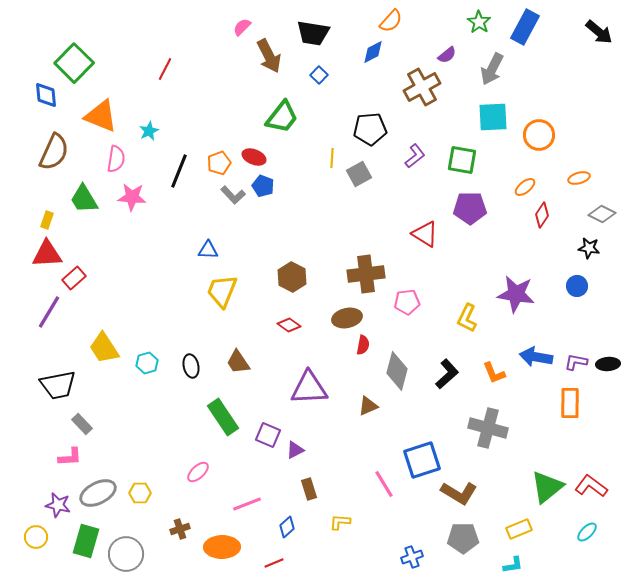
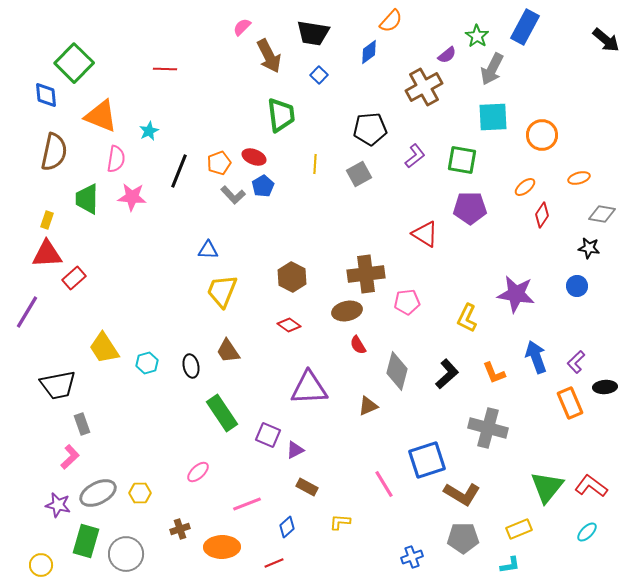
green star at (479, 22): moved 2 px left, 14 px down
black arrow at (599, 32): moved 7 px right, 8 px down
blue diamond at (373, 52): moved 4 px left; rotated 10 degrees counterclockwise
red line at (165, 69): rotated 65 degrees clockwise
brown cross at (422, 87): moved 2 px right
green trapezoid at (282, 117): moved 1 px left, 2 px up; rotated 45 degrees counterclockwise
orange circle at (539, 135): moved 3 px right
brown semicircle at (54, 152): rotated 12 degrees counterclockwise
yellow line at (332, 158): moved 17 px left, 6 px down
blue pentagon at (263, 186): rotated 20 degrees clockwise
green trapezoid at (84, 199): moved 3 px right; rotated 32 degrees clockwise
gray diamond at (602, 214): rotated 16 degrees counterclockwise
purple line at (49, 312): moved 22 px left
brown ellipse at (347, 318): moved 7 px up
red semicircle at (363, 345): moved 5 px left; rotated 138 degrees clockwise
blue arrow at (536, 357): rotated 60 degrees clockwise
brown trapezoid at (238, 362): moved 10 px left, 11 px up
purple L-shape at (576, 362): rotated 55 degrees counterclockwise
black ellipse at (608, 364): moved 3 px left, 23 px down
orange rectangle at (570, 403): rotated 24 degrees counterclockwise
green rectangle at (223, 417): moved 1 px left, 4 px up
gray rectangle at (82, 424): rotated 25 degrees clockwise
pink L-shape at (70, 457): rotated 40 degrees counterclockwise
blue square at (422, 460): moved 5 px right
green triangle at (547, 487): rotated 12 degrees counterclockwise
brown rectangle at (309, 489): moved 2 px left, 2 px up; rotated 45 degrees counterclockwise
brown L-shape at (459, 493): moved 3 px right, 1 px down
yellow circle at (36, 537): moved 5 px right, 28 px down
cyan L-shape at (513, 565): moved 3 px left
